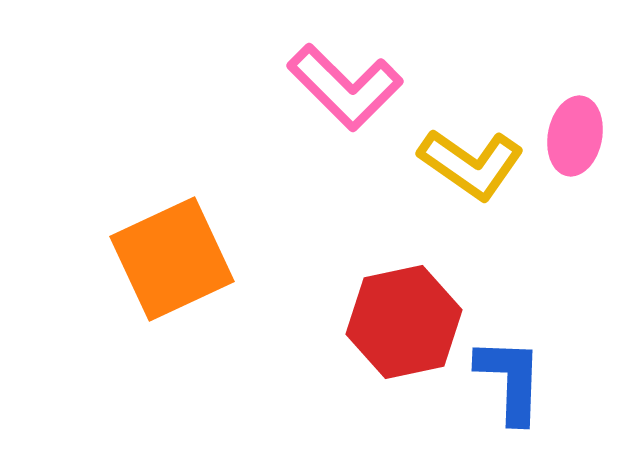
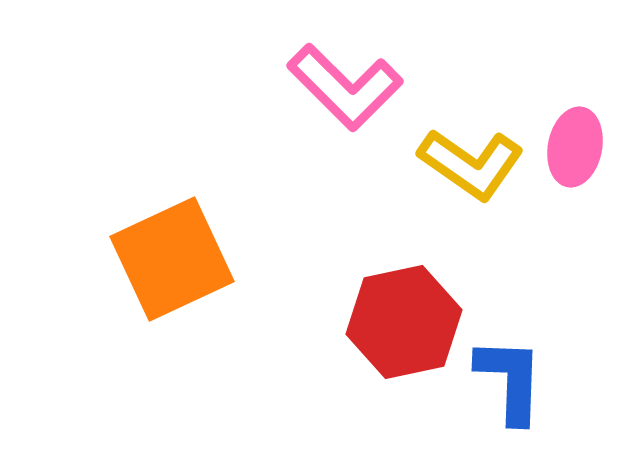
pink ellipse: moved 11 px down
